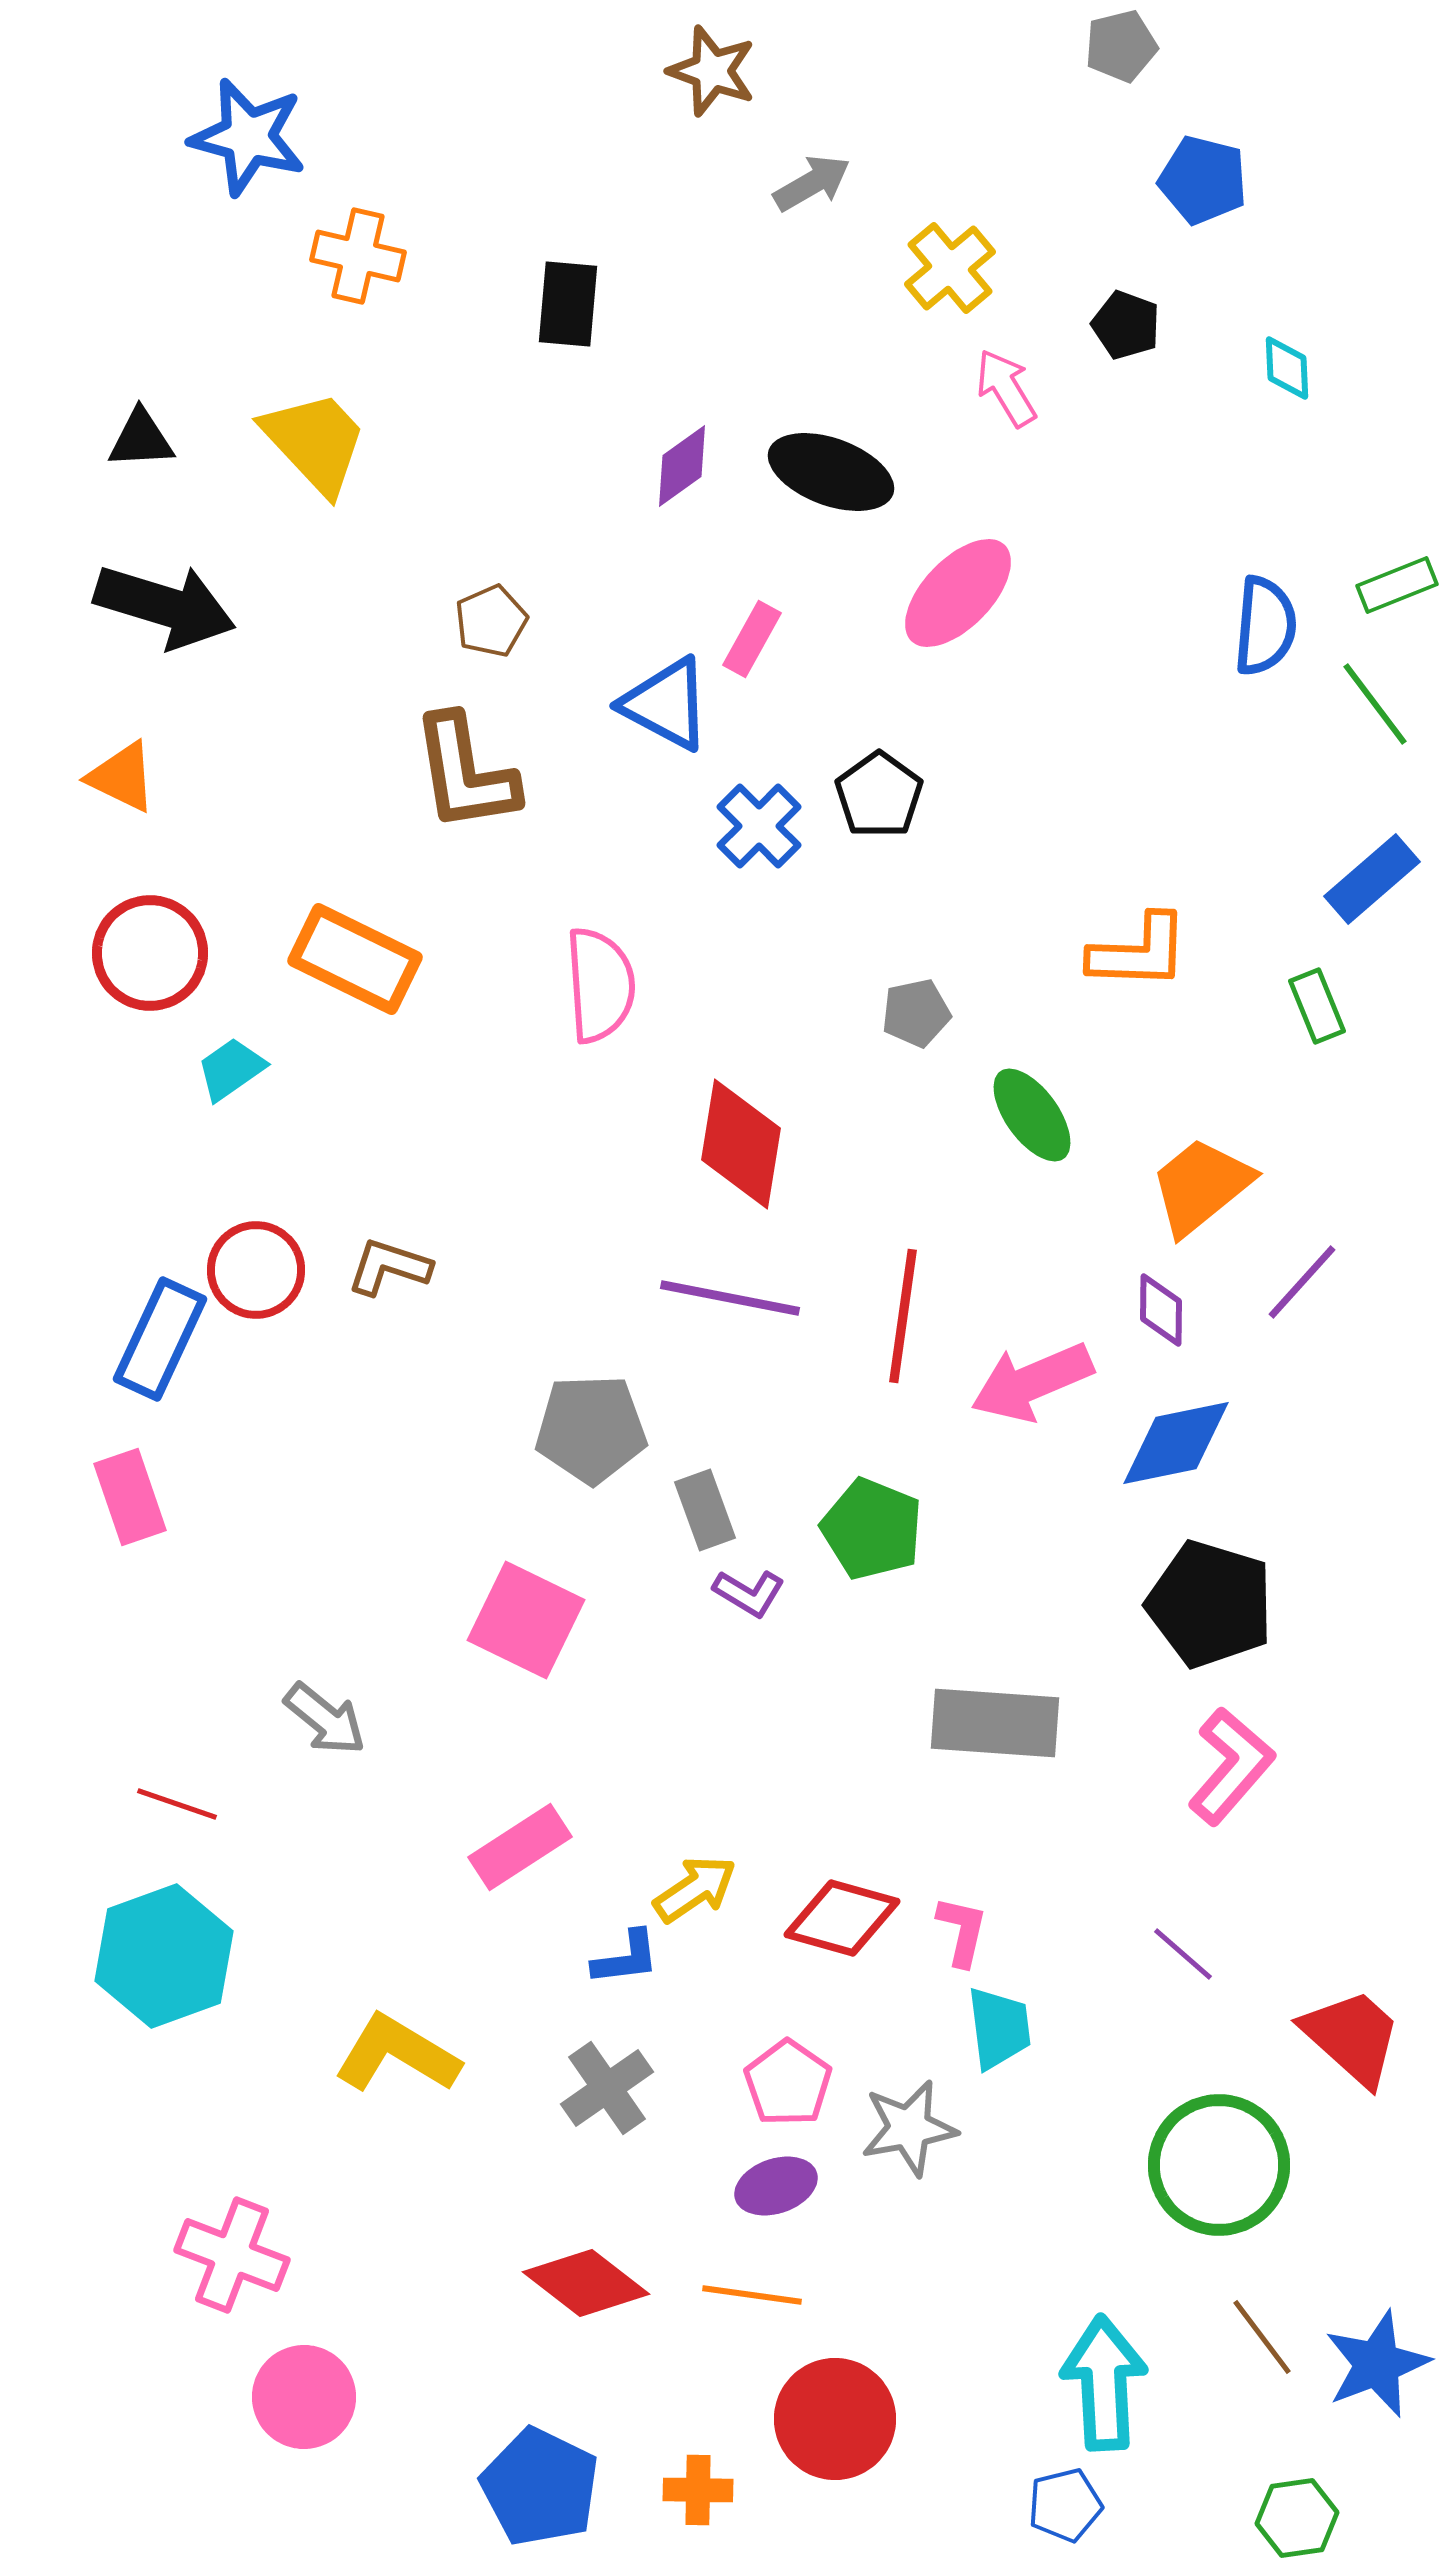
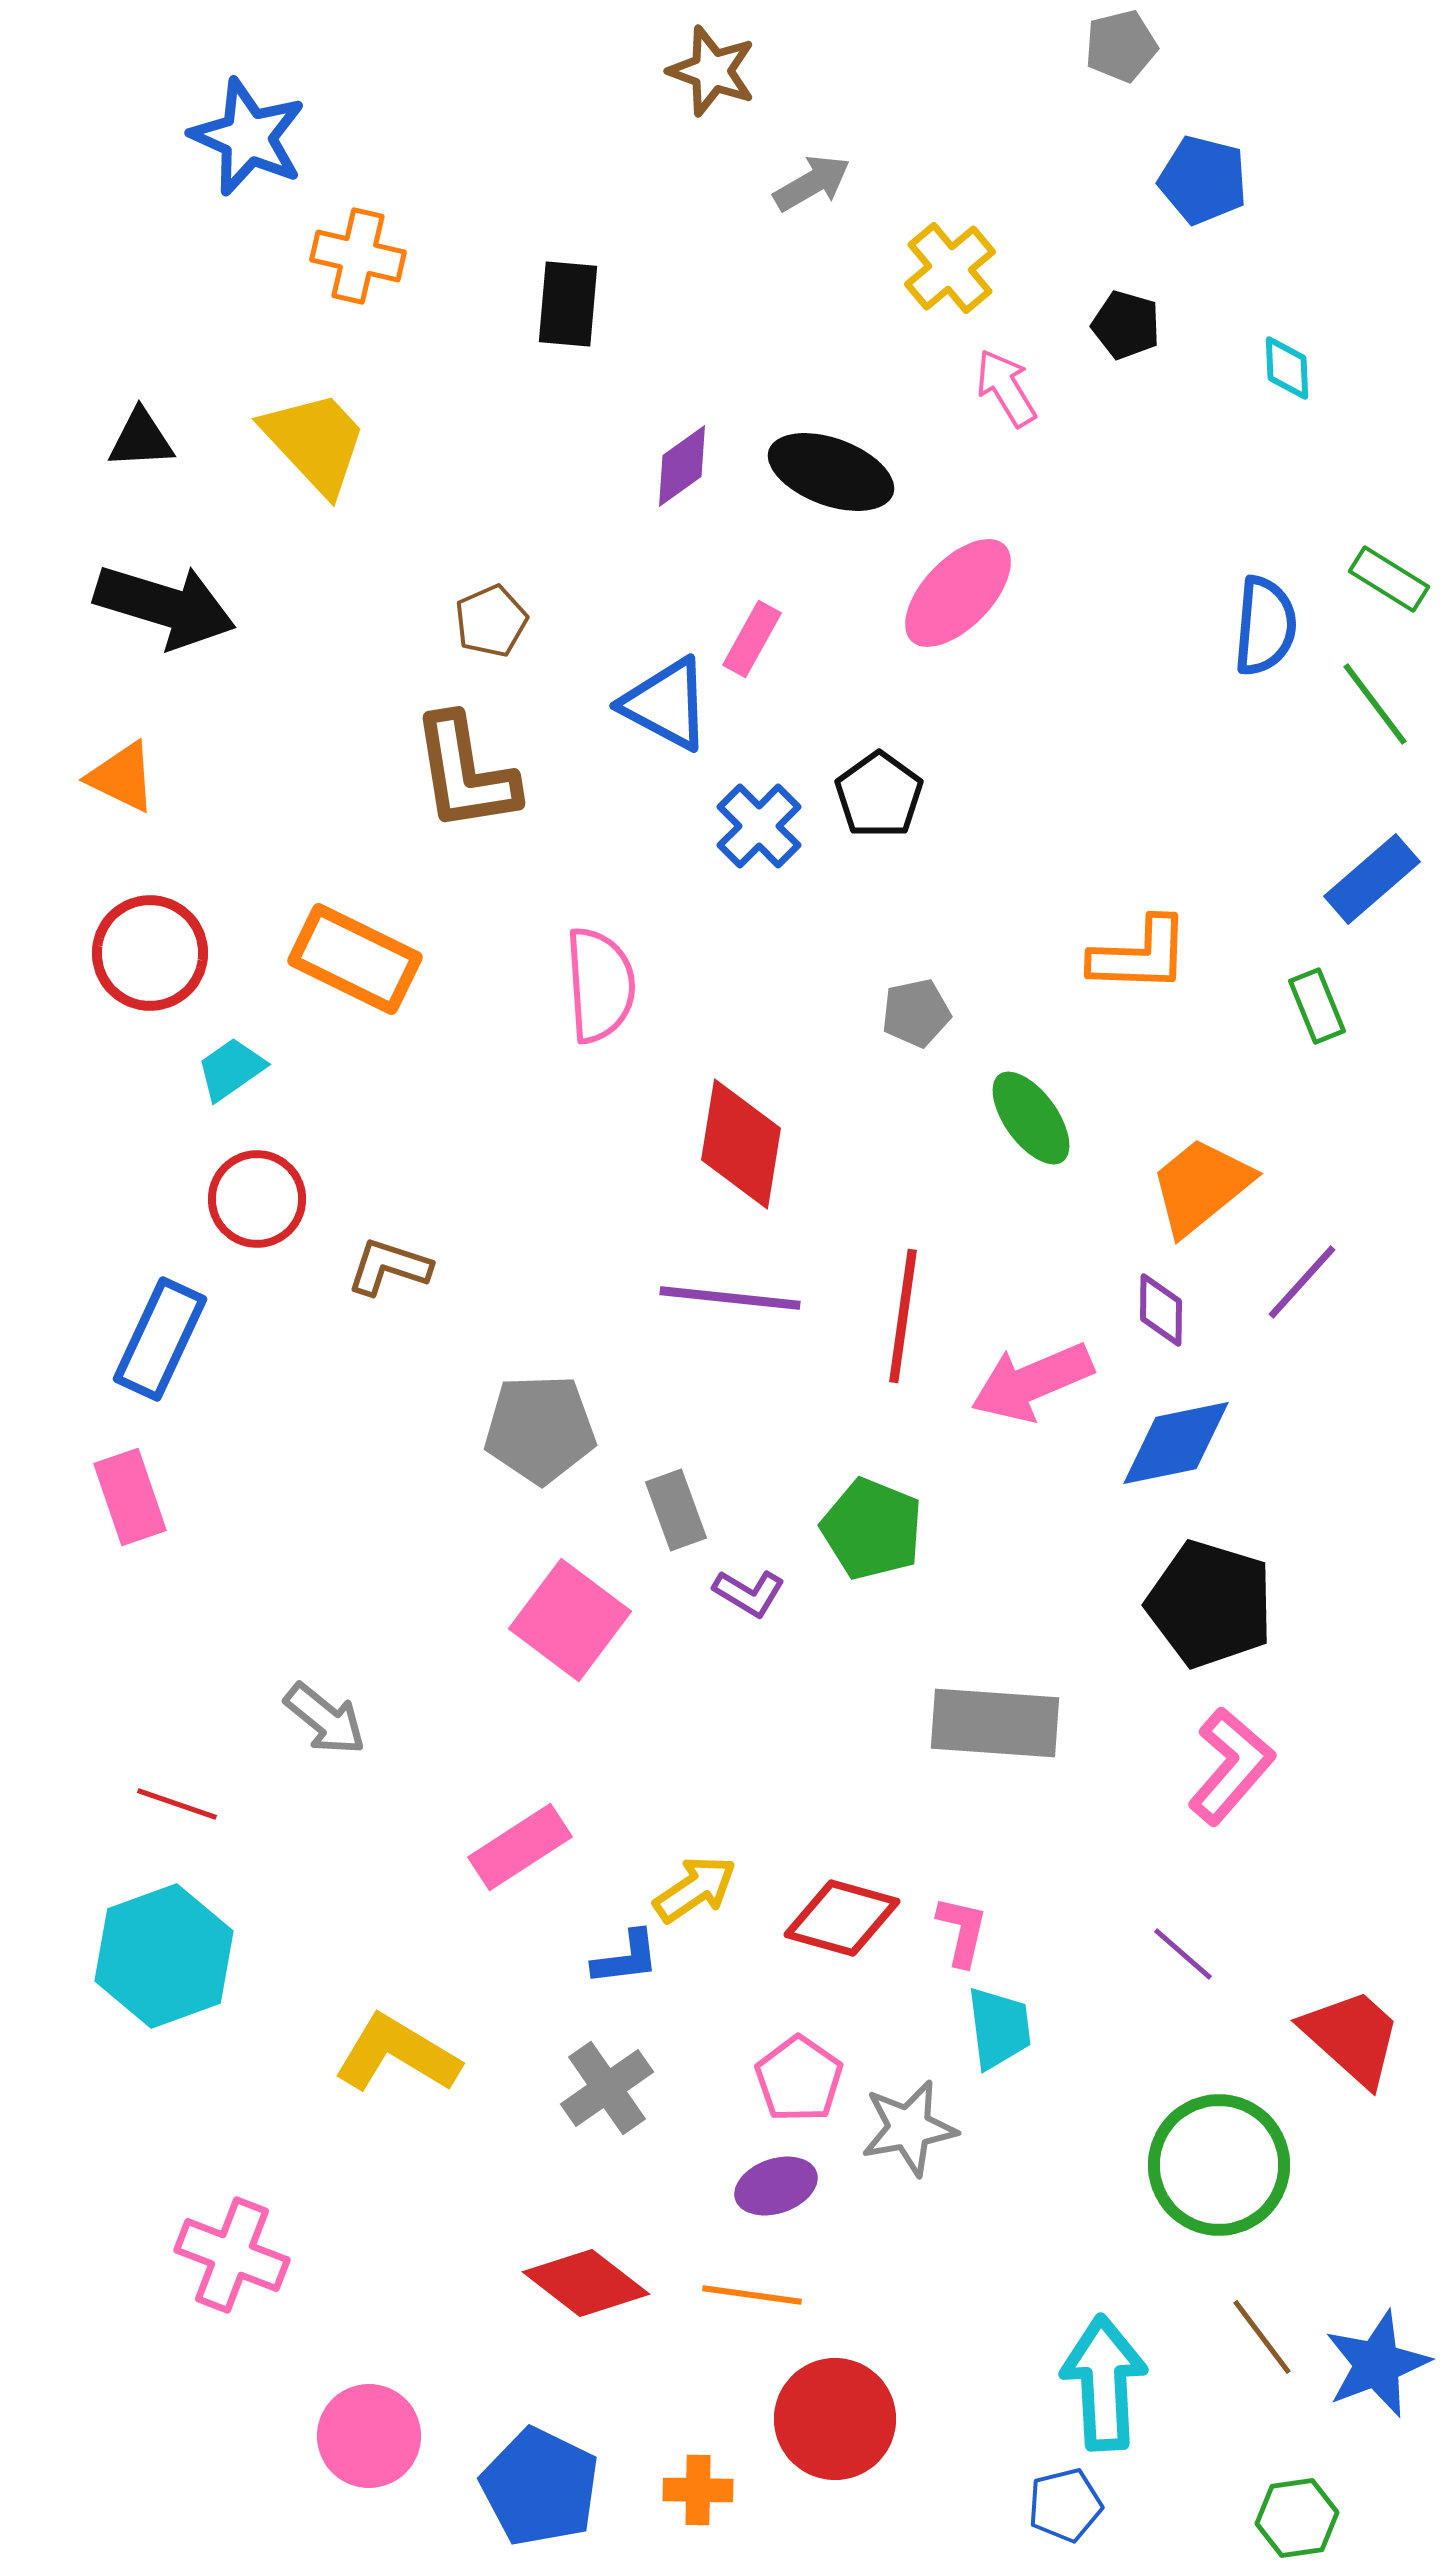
blue star at (248, 137): rotated 9 degrees clockwise
black pentagon at (1126, 325): rotated 4 degrees counterclockwise
green rectangle at (1397, 585): moved 8 px left, 6 px up; rotated 54 degrees clockwise
orange L-shape at (1139, 952): moved 1 px right, 3 px down
green ellipse at (1032, 1115): moved 1 px left, 3 px down
red circle at (256, 1270): moved 1 px right, 71 px up
purple line at (730, 1298): rotated 5 degrees counterclockwise
gray pentagon at (591, 1429): moved 51 px left
gray rectangle at (705, 1510): moved 29 px left
pink square at (526, 1620): moved 44 px right; rotated 11 degrees clockwise
pink pentagon at (788, 2083): moved 11 px right, 4 px up
pink circle at (304, 2397): moved 65 px right, 39 px down
